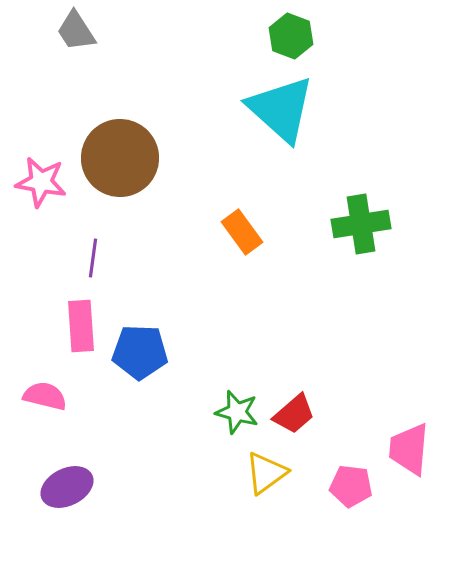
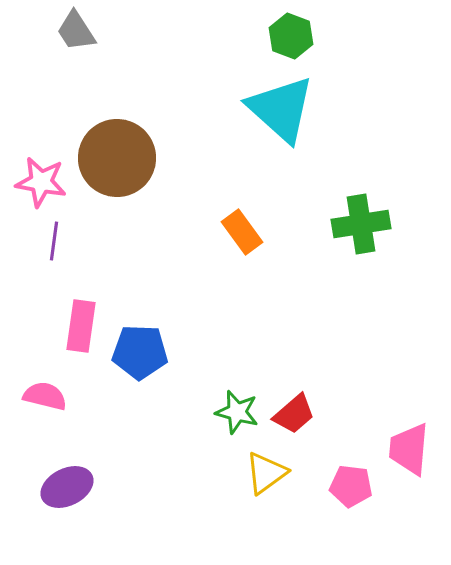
brown circle: moved 3 px left
purple line: moved 39 px left, 17 px up
pink rectangle: rotated 12 degrees clockwise
